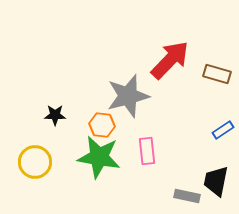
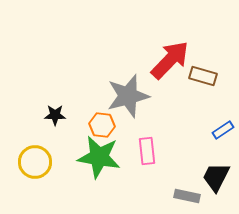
brown rectangle: moved 14 px left, 2 px down
black trapezoid: moved 4 px up; rotated 16 degrees clockwise
